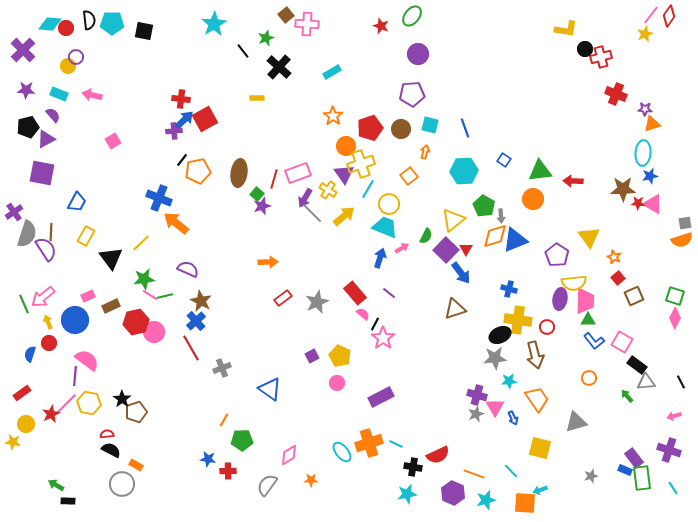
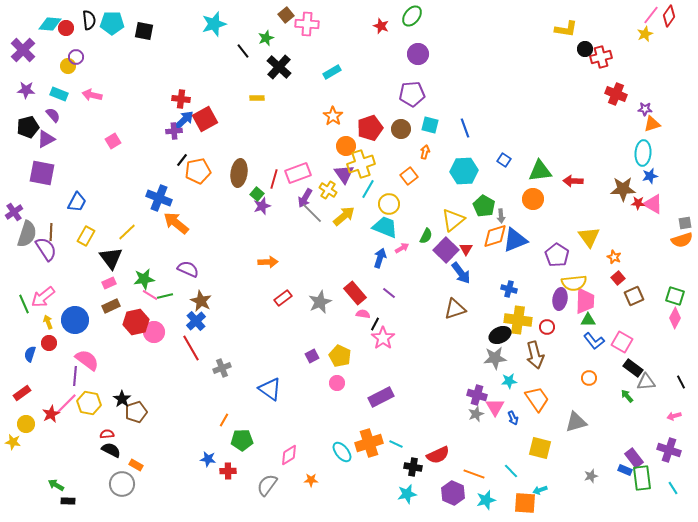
cyan star at (214, 24): rotated 15 degrees clockwise
yellow line at (141, 243): moved 14 px left, 11 px up
pink rectangle at (88, 296): moved 21 px right, 13 px up
gray star at (317, 302): moved 3 px right
pink semicircle at (363, 314): rotated 32 degrees counterclockwise
black rectangle at (637, 365): moved 4 px left, 3 px down
